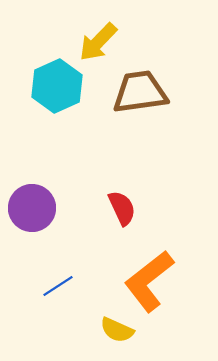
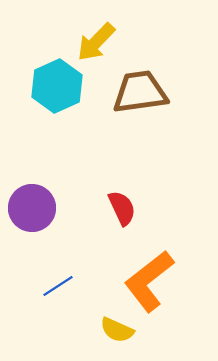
yellow arrow: moved 2 px left
